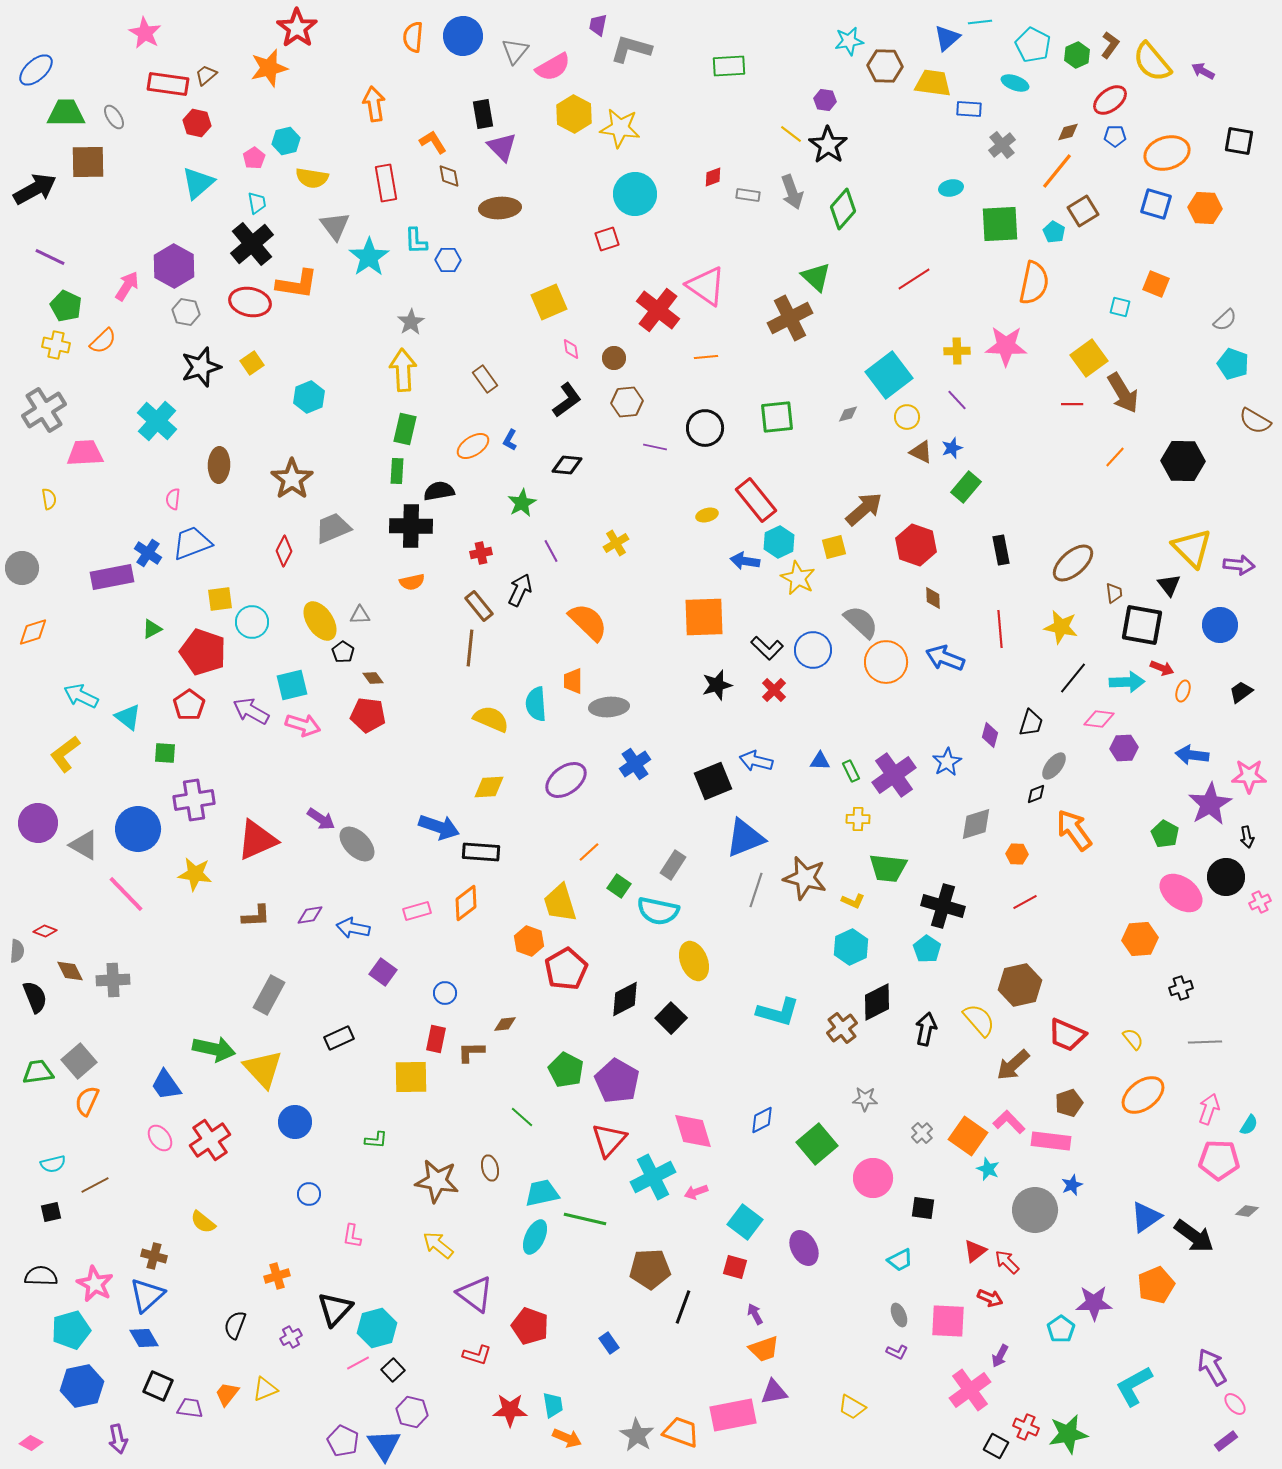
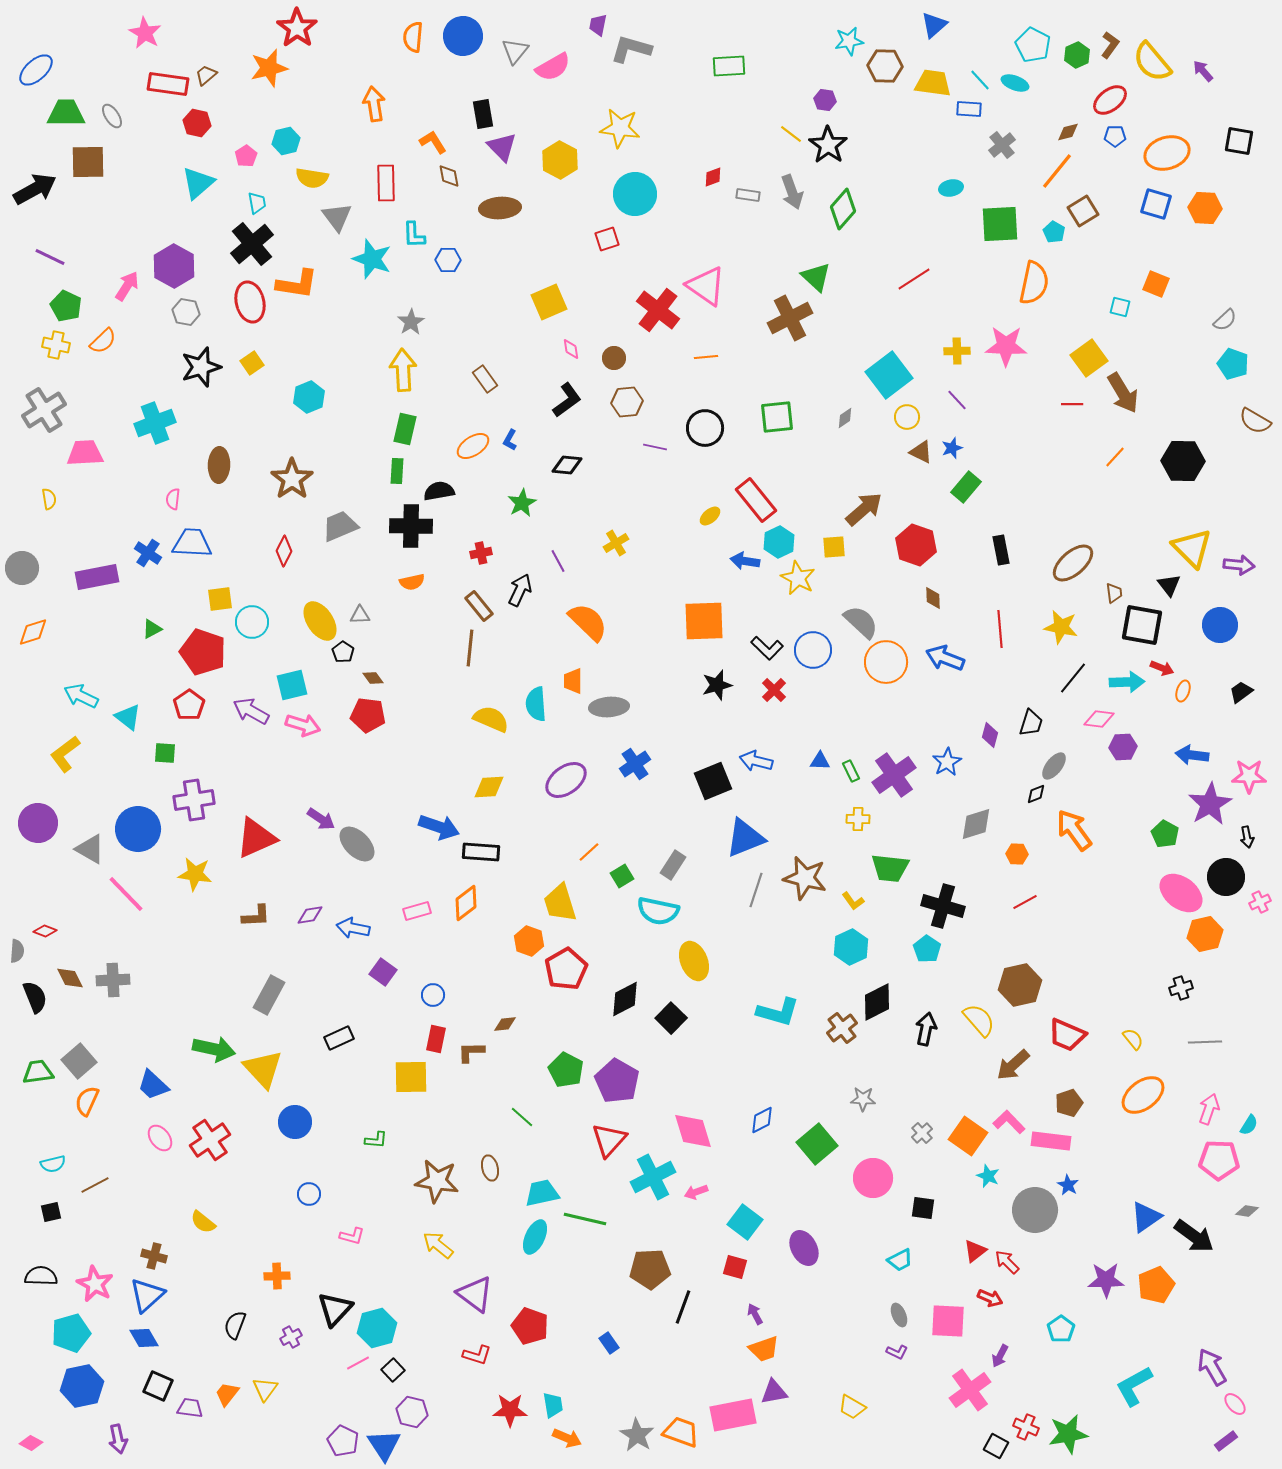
cyan line at (980, 22): moved 58 px down; rotated 55 degrees clockwise
blue triangle at (947, 38): moved 13 px left, 13 px up
purple arrow at (1203, 71): rotated 20 degrees clockwise
yellow hexagon at (574, 114): moved 14 px left, 46 px down
gray ellipse at (114, 117): moved 2 px left, 1 px up
pink pentagon at (254, 158): moved 8 px left, 2 px up
red rectangle at (386, 183): rotated 9 degrees clockwise
gray triangle at (335, 226): moved 2 px right, 9 px up
cyan L-shape at (416, 241): moved 2 px left, 6 px up
cyan star at (369, 257): moved 3 px right, 2 px down; rotated 18 degrees counterclockwise
red ellipse at (250, 302): rotated 66 degrees clockwise
gray diamond at (848, 414): moved 3 px left, 4 px down; rotated 20 degrees counterclockwise
cyan cross at (157, 421): moved 2 px left, 2 px down; rotated 27 degrees clockwise
yellow ellipse at (707, 515): moved 3 px right, 1 px down; rotated 25 degrees counterclockwise
gray trapezoid at (333, 528): moved 7 px right, 2 px up
blue trapezoid at (192, 543): rotated 24 degrees clockwise
yellow square at (834, 547): rotated 10 degrees clockwise
purple line at (551, 551): moved 7 px right, 10 px down
purple rectangle at (112, 577): moved 15 px left
orange square at (704, 617): moved 4 px down
purple hexagon at (1124, 748): moved 1 px left, 1 px up
red triangle at (257, 840): moved 1 px left, 2 px up
gray triangle at (84, 845): moved 6 px right, 4 px down
green trapezoid at (888, 868): moved 2 px right
green square at (619, 886): moved 3 px right, 10 px up; rotated 25 degrees clockwise
yellow L-shape at (853, 901): rotated 30 degrees clockwise
orange hexagon at (1140, 939): moved 65 px right, 5 px up; rotated 8 degrees counterclockwise
brown diamond at (70, 971): moved 7 px down
blue circle at (445, 993): moved 12 px left, 2 px down
blue trapezoid at (166, 1085): moved 13 px left; rotated 12 degrees counterclockwise
gray star at (865, 1099): moved 2 px left
cyan star at (988, 1169): moved 7 px down
blue star at (1072, 1185): moved 4 px left; rotated 20 degrees counterclockwise
pink L-shape at (352, 1236): rotated 85 degrees counterclockwise
orange cross at (277, 1276): rotated 15 degrees clockwise
purple star at (1094, 1303): moved 12 px right, 23 px up
cyan pentagon at (71, 1330): moved 3 px down
yellow triangle at (265, 1389): rotated 32 degrees counterclockwise
